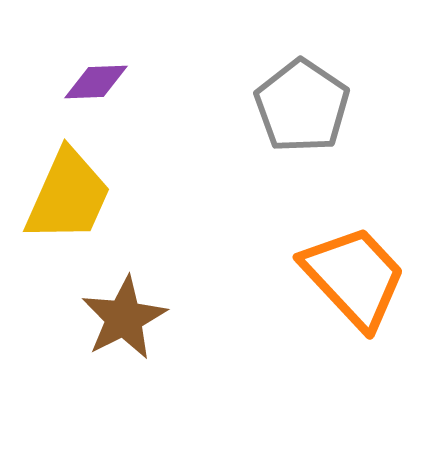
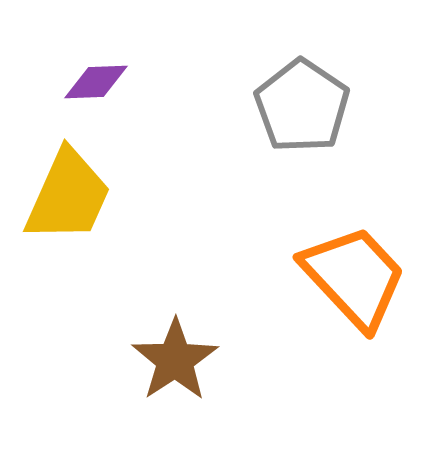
brown star: moved 51 px right, 42 px down; rotated 6 degrees counterclockwise
